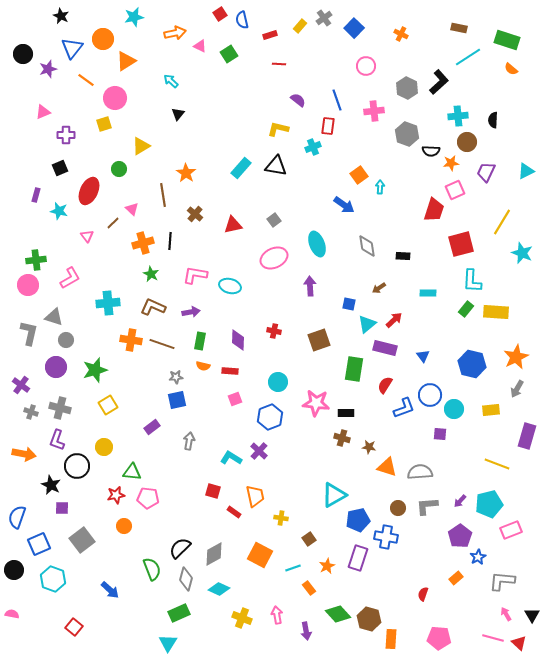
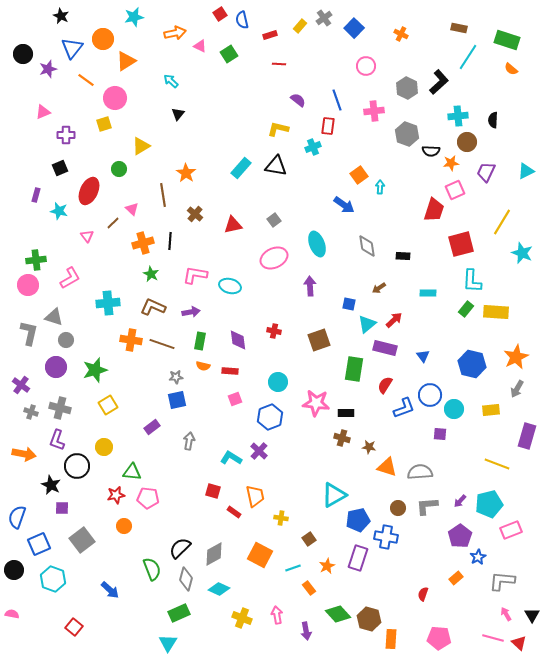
cyan line at (468, 57): rotated 24 degrees counterclockwise
purple diamond at (238, 340): rotated 10 degrees counterclockwise
